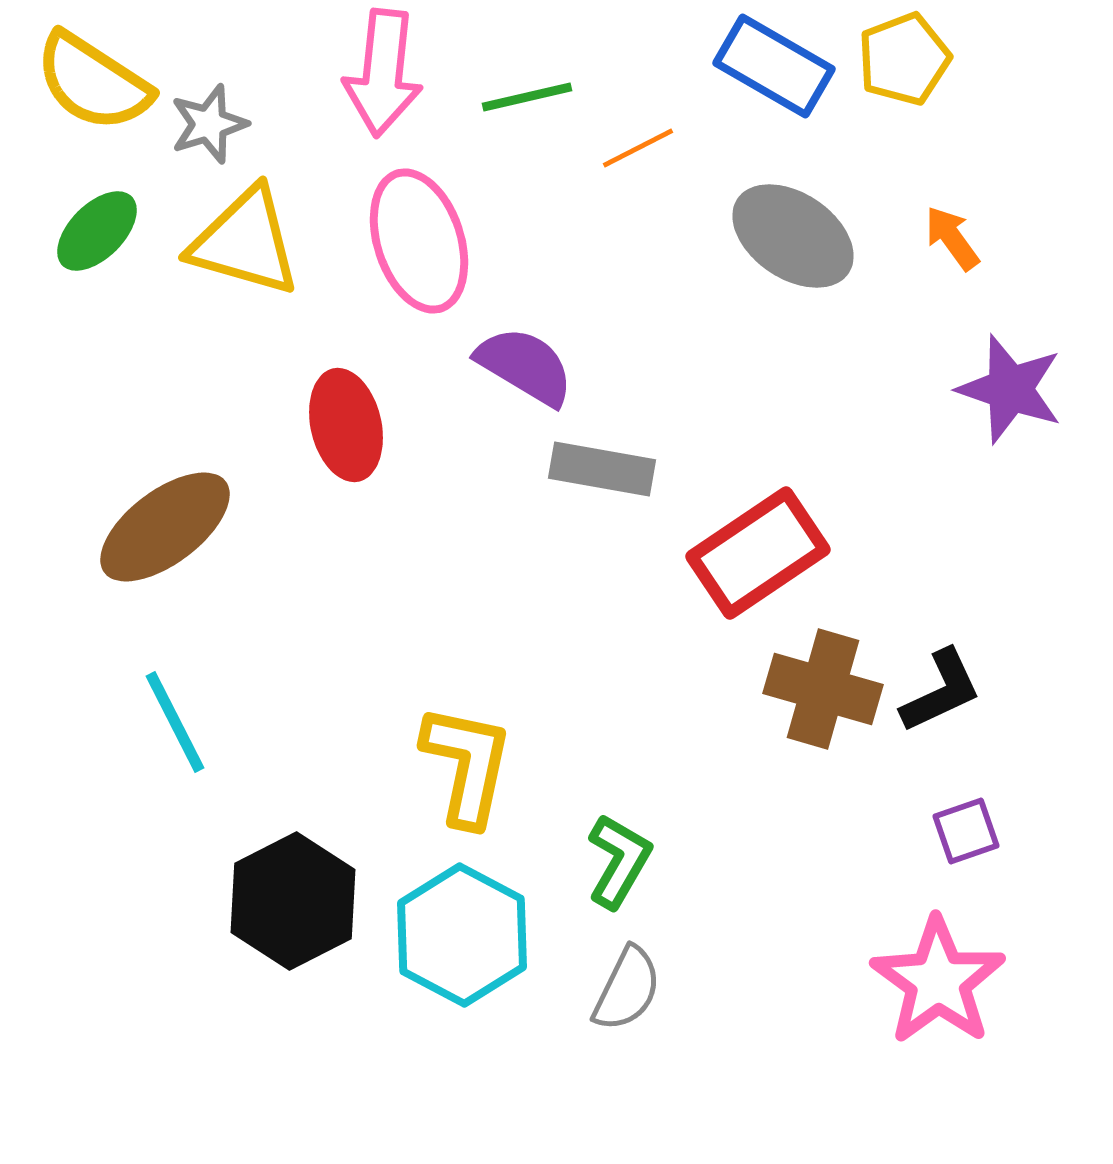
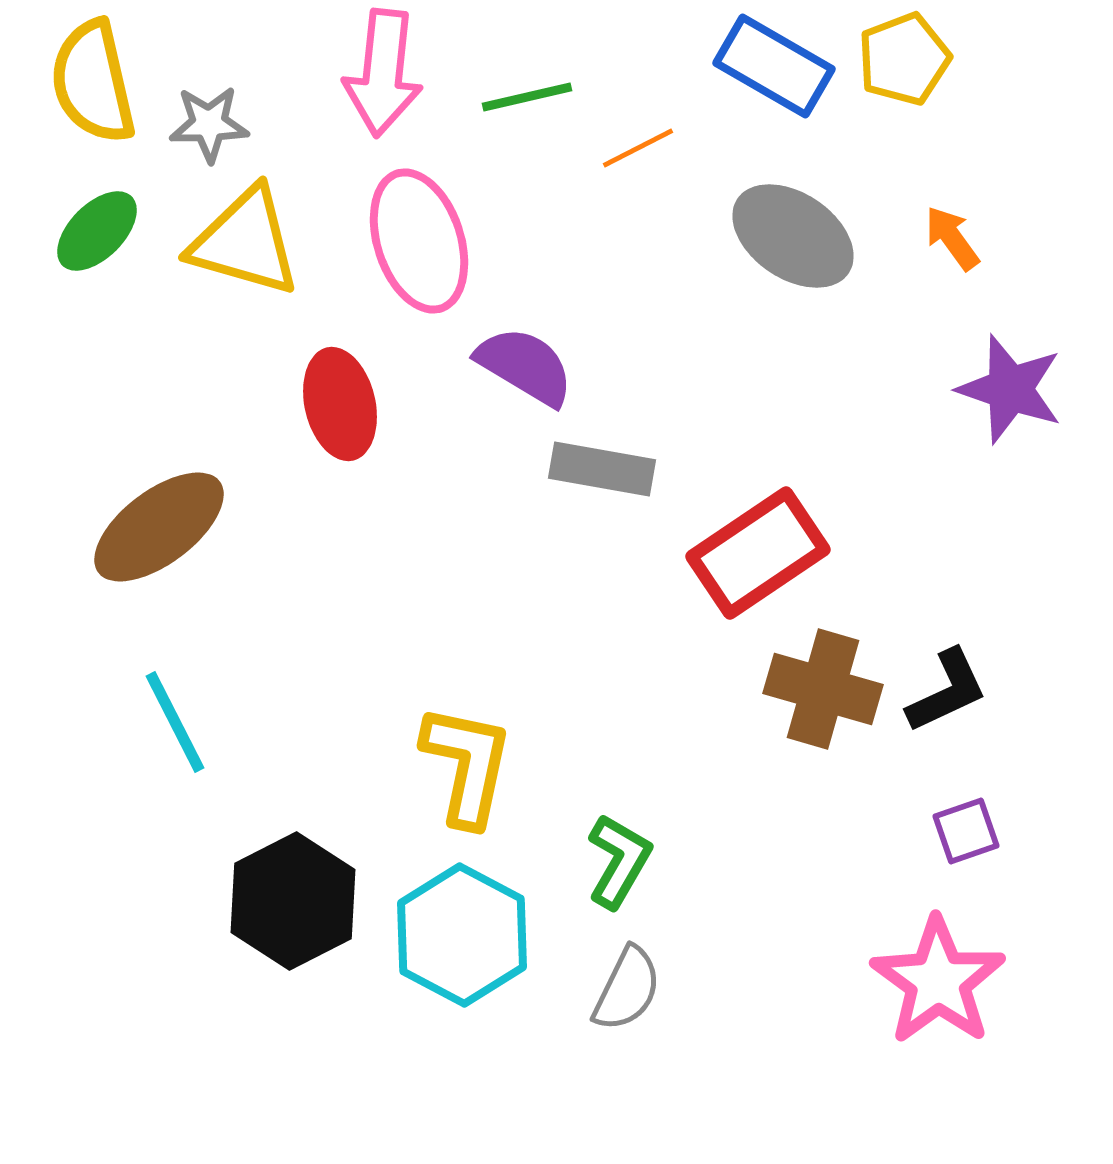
yellow semicircle: rotated 44 degrees clockwise
gray star: rotated 16 degrees clockwise
red ellipse: moved 6 px left, 21 px up
brown ellipse: moved 6 px left
black L-shape: moved 6 px right
